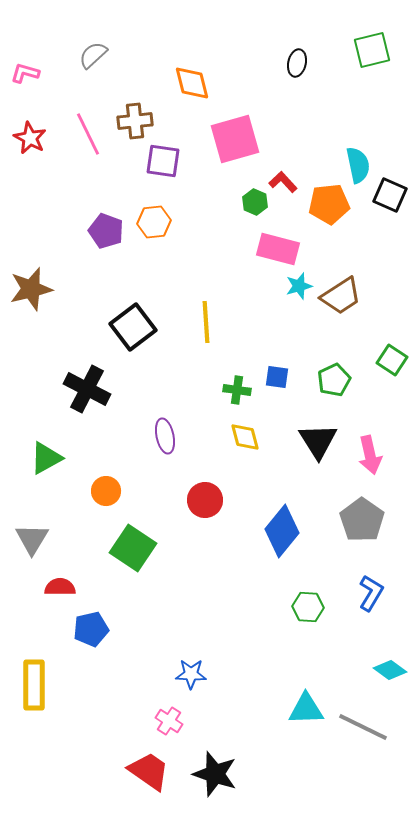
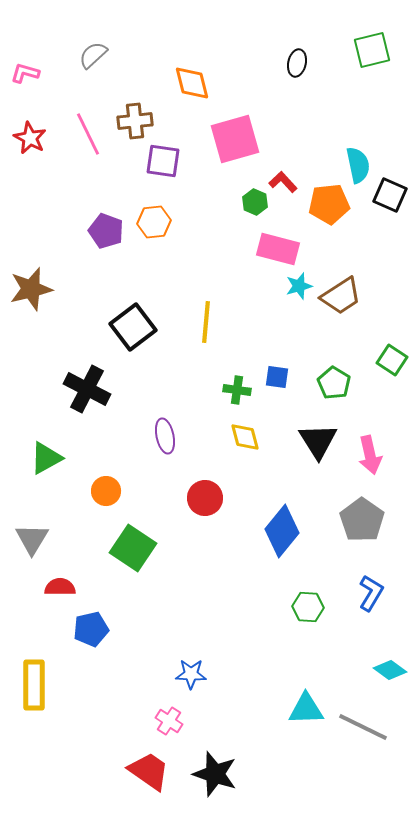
yellow line at (206, 322): rotated 9 degrees clockwise
green pentagon at (334, 380): moved 3 px down; rotated 16 degrees counterclockwise
red circle at (205, 500): moved 2 px up
